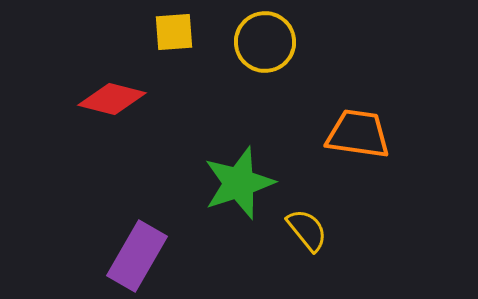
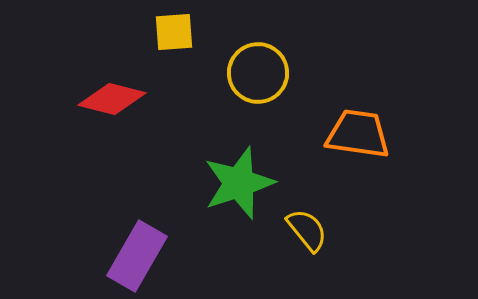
yellow circle: moved 7 px left, 31 px down
